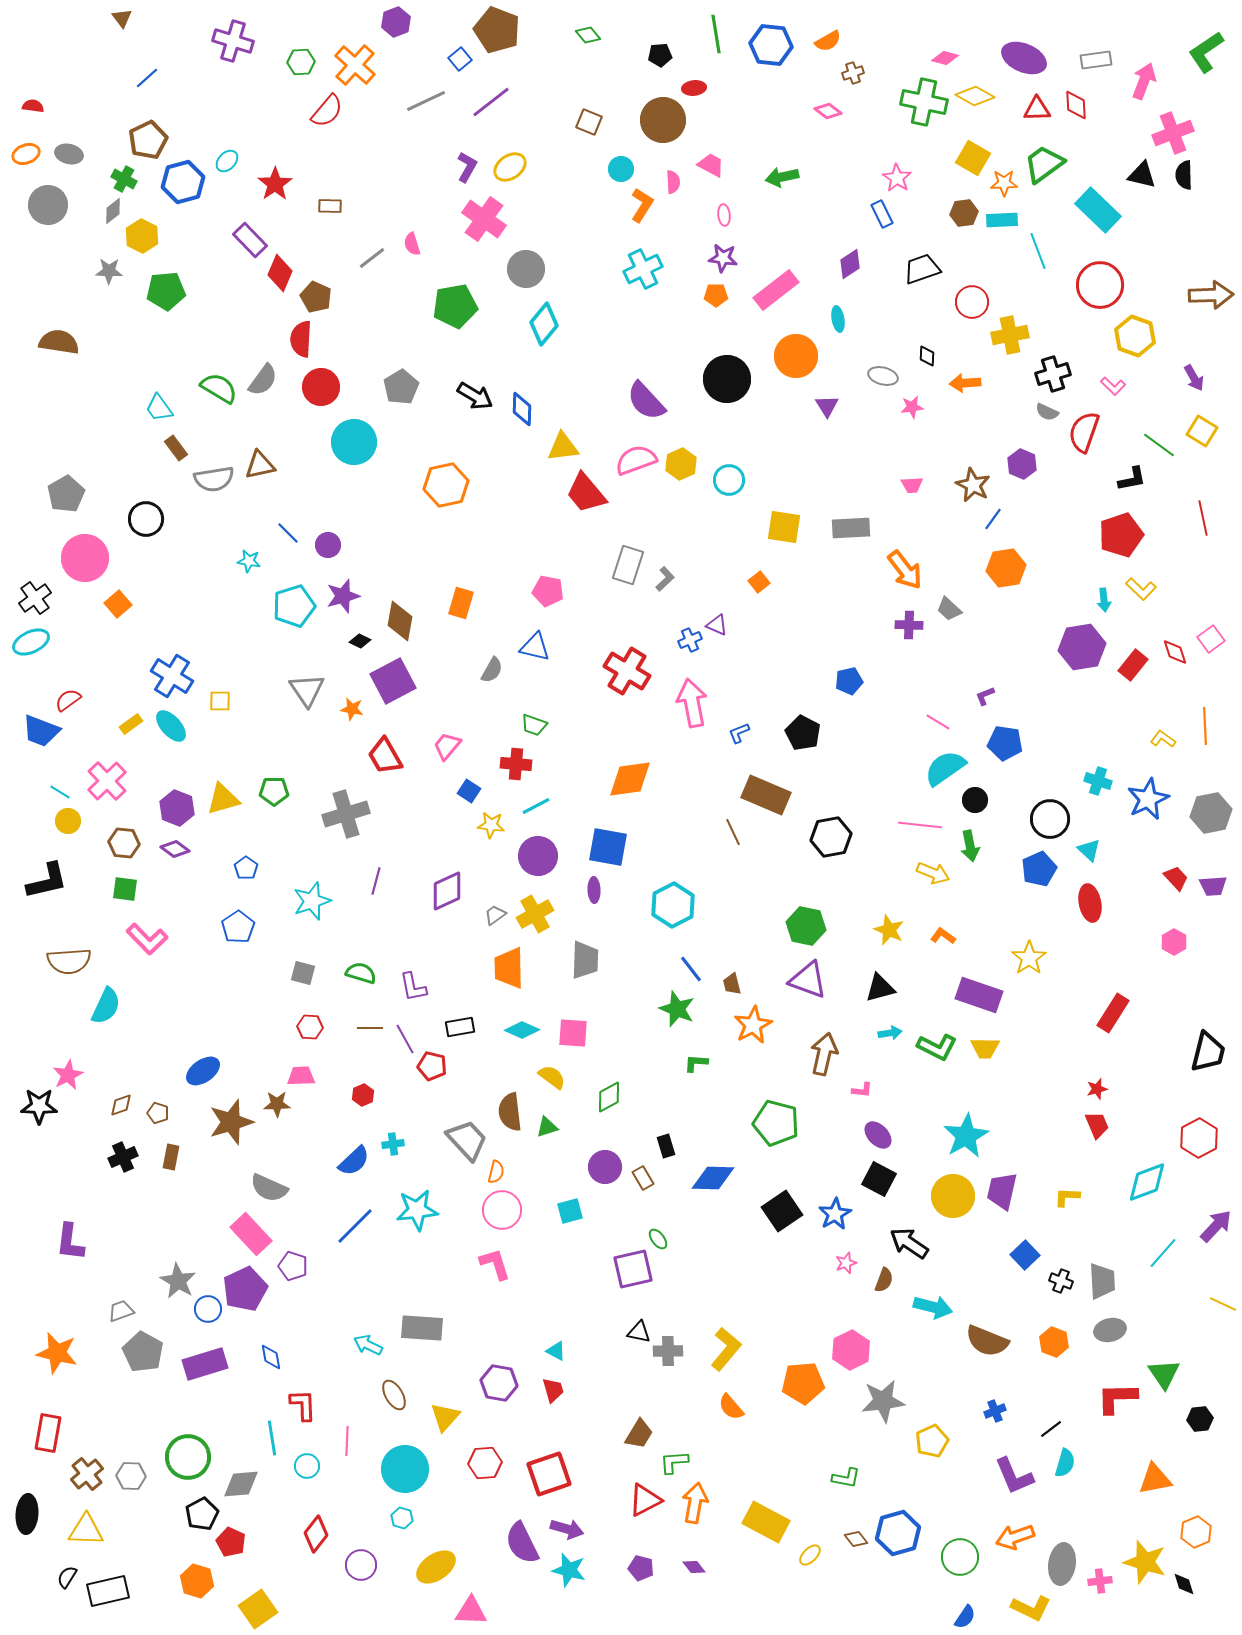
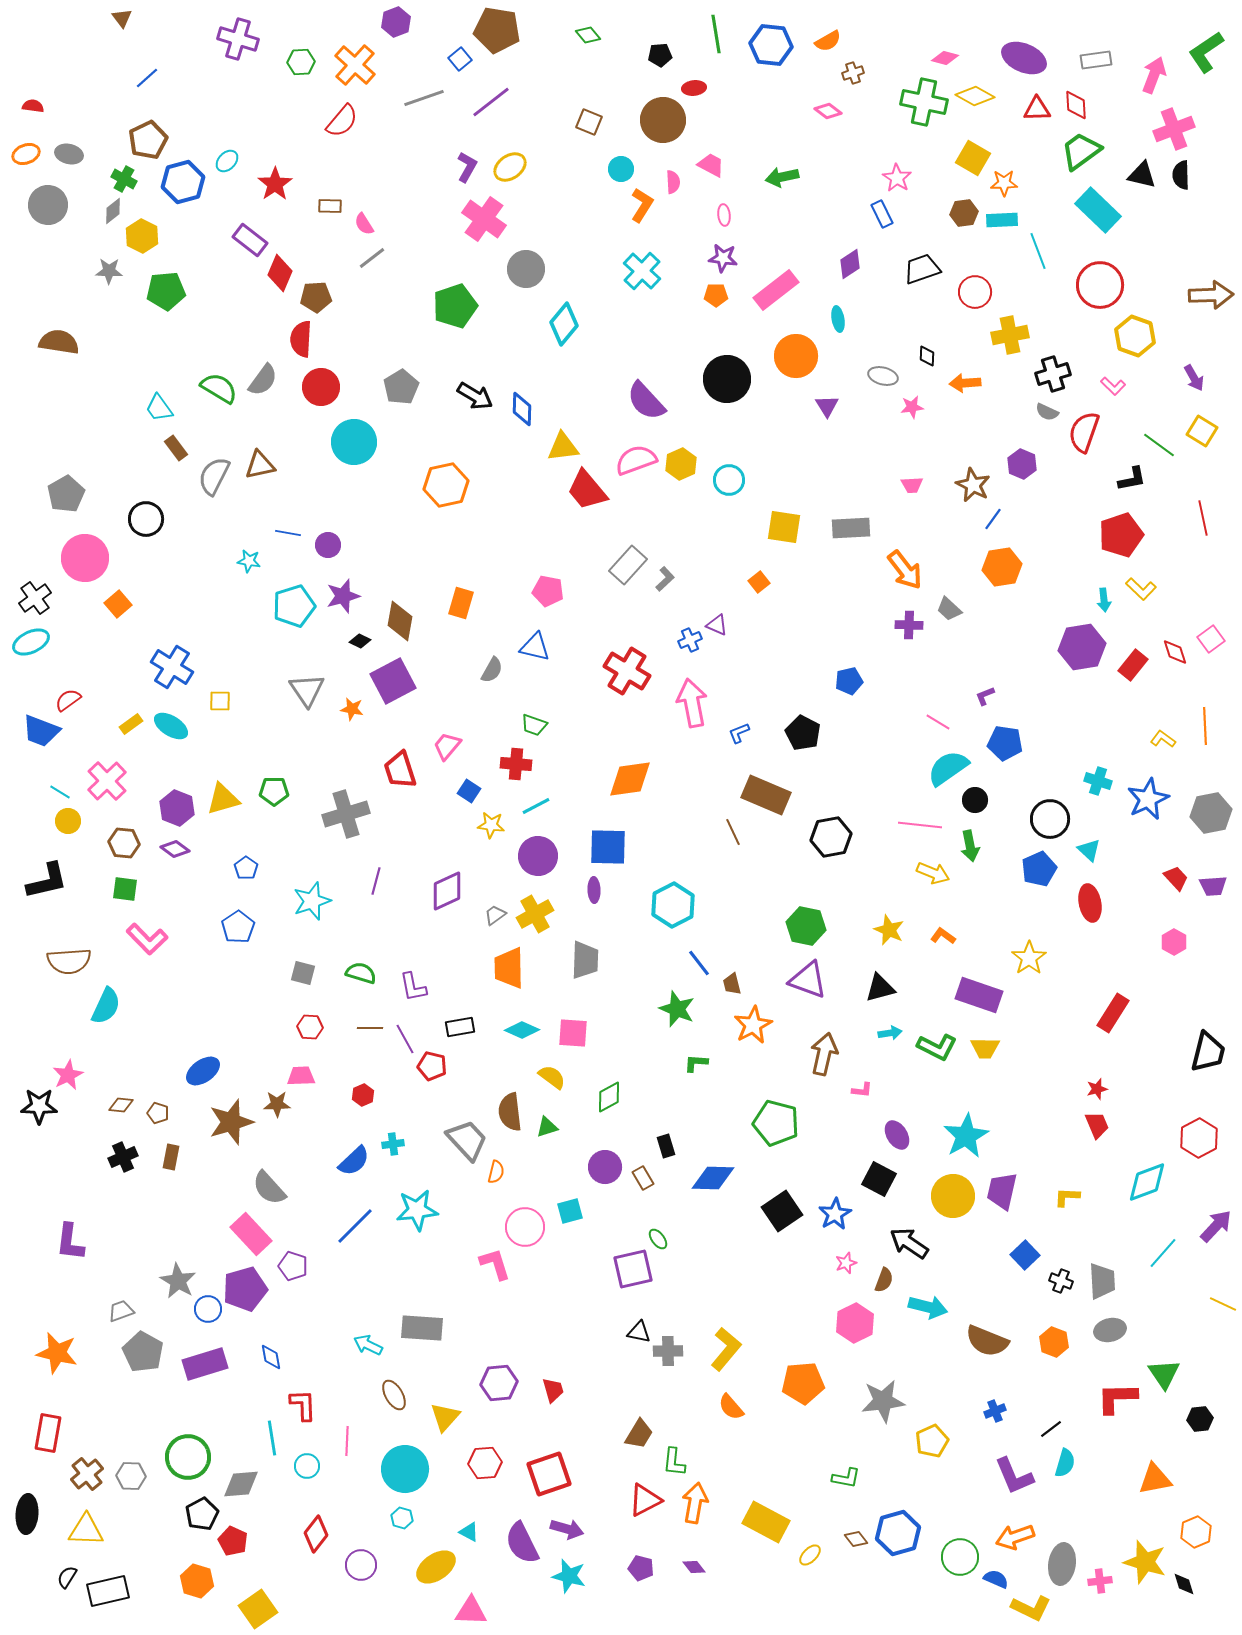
brown pentagon at (497, 30): rotated 12 degrees counterclockwise
purple cross at (233, 41): moved 5 px right, 2 px up
pink arrow at (1144, 81): moved 10 px right, 6 px up
gray line at (426, 101): moved 2 px left, 3 px up; rotated 6 degrees clockwise
red semicircle at (327, 111): moved 15 px right, 10 px down
pink cross at (1173, 133): moved 1 px right, 4 px up
green trapezoid at (1044, 164): moved 37 px right, 13 px up
black semicircle at (1184, 175): moved 3 px left
purple rectangle at (250, 240): rotated 8 degrees counterclockwise
pink semicircle at (412, 244): moved 48 px left, 20 px up; rotated 15 degrees counterclockwise
cyan cross at (643, 269): moved 1 px left, 2 px down; rotated 21 degrees counterclockwise
brown pentagon at (316, 297): rotated 28 degrees counterclockwise
red circle at (972, 302): moved 3 px right, 10 px up
green pentagon at (455, 306): rotated 9 degrees counterclockwise
cyan diamond at (544, 324): moved 20 px right
gray semicircle at (214, 479): moved 3 px up; rotated 126 degrees clockwise
red trapezoid at (586, 493): moved 1 px right, 3 px up
blue line at (288, 533): rotated 35 degrees counterclockwise
gray rectangle at (628, 565): rotated 24 degrees clockwise
orange hexagon at (1006, 568): moved 4 px left, 1 px up
blue cross at (172, 676): moved 9 px up
cyan ellipse at (171, 726): rotated 16 degrees counterclockwise
red trapezoid at (385, 756): moved 15 px right, 14 px down; rotated 12 degrees clockwise
cyan semicircle at (945, 768): moved 3 px right
blue square at (608, 847): rotated 9 degrees counterclockwise
blue line at (691, 969): moved 8 px right, 6 px up
brown diamond at (121, 1105): rotated 25 degrees clockwise
purple ellipse at (878, 1135): moved 19 px right; rotated 12 degrees clockwise
gray semicircle at (269, 1188): rotated 24 degrees clockwise
pink circle at (502, 1210): moved 23 px right, 17 px down
purple pentagon at (245, 1289): rotated 9 degrees clockwise
cyan arrow at (933, 1307): moved 5 px left
pink hexagon at (851, 1350): moved 4 px right, 27 px up
cyan triangle at (556, 1351): moved 87 px left, 181 px down
purple hexagon at (499, 1383): rotated 15 degrees counterclockwise
green L-shape at (674, 1462): rotated 80 degrees counterclockwise
red pentagon at (231, 1542): moved 2 px right, 1 px up
cyan star at (569, 1570): moved 6 px down
blue semicircle at (965, 1617): moved 31 px right, 38 px up; rotated 100 degrees counterclockwise
